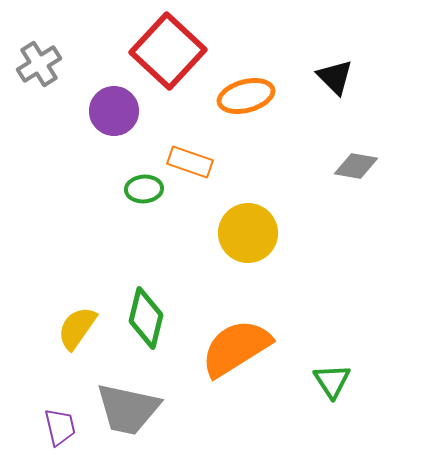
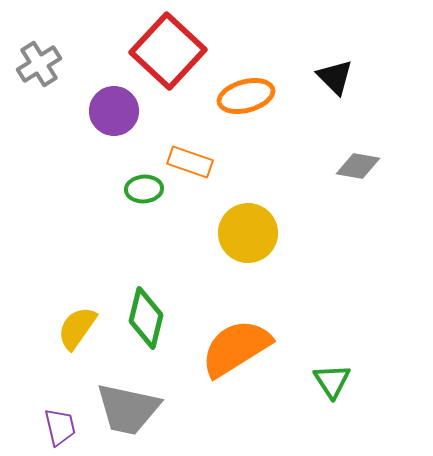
gray diamond: moved 2 px right
